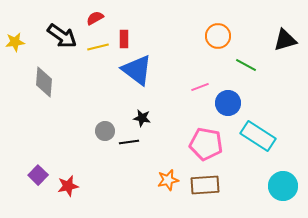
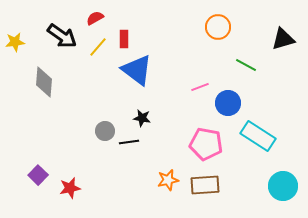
orange circle: moved 9 px up
black triangle: moved 2 px left, 1 px up
yellow line: rotated 35 degrees counterclockwise
red star: moved 2 px right, 2 px down
